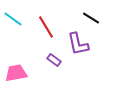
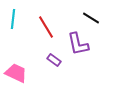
cyan line: rotated 60 degrees clockwise
pink trapezoid: rotated 35 degrees clockwise
